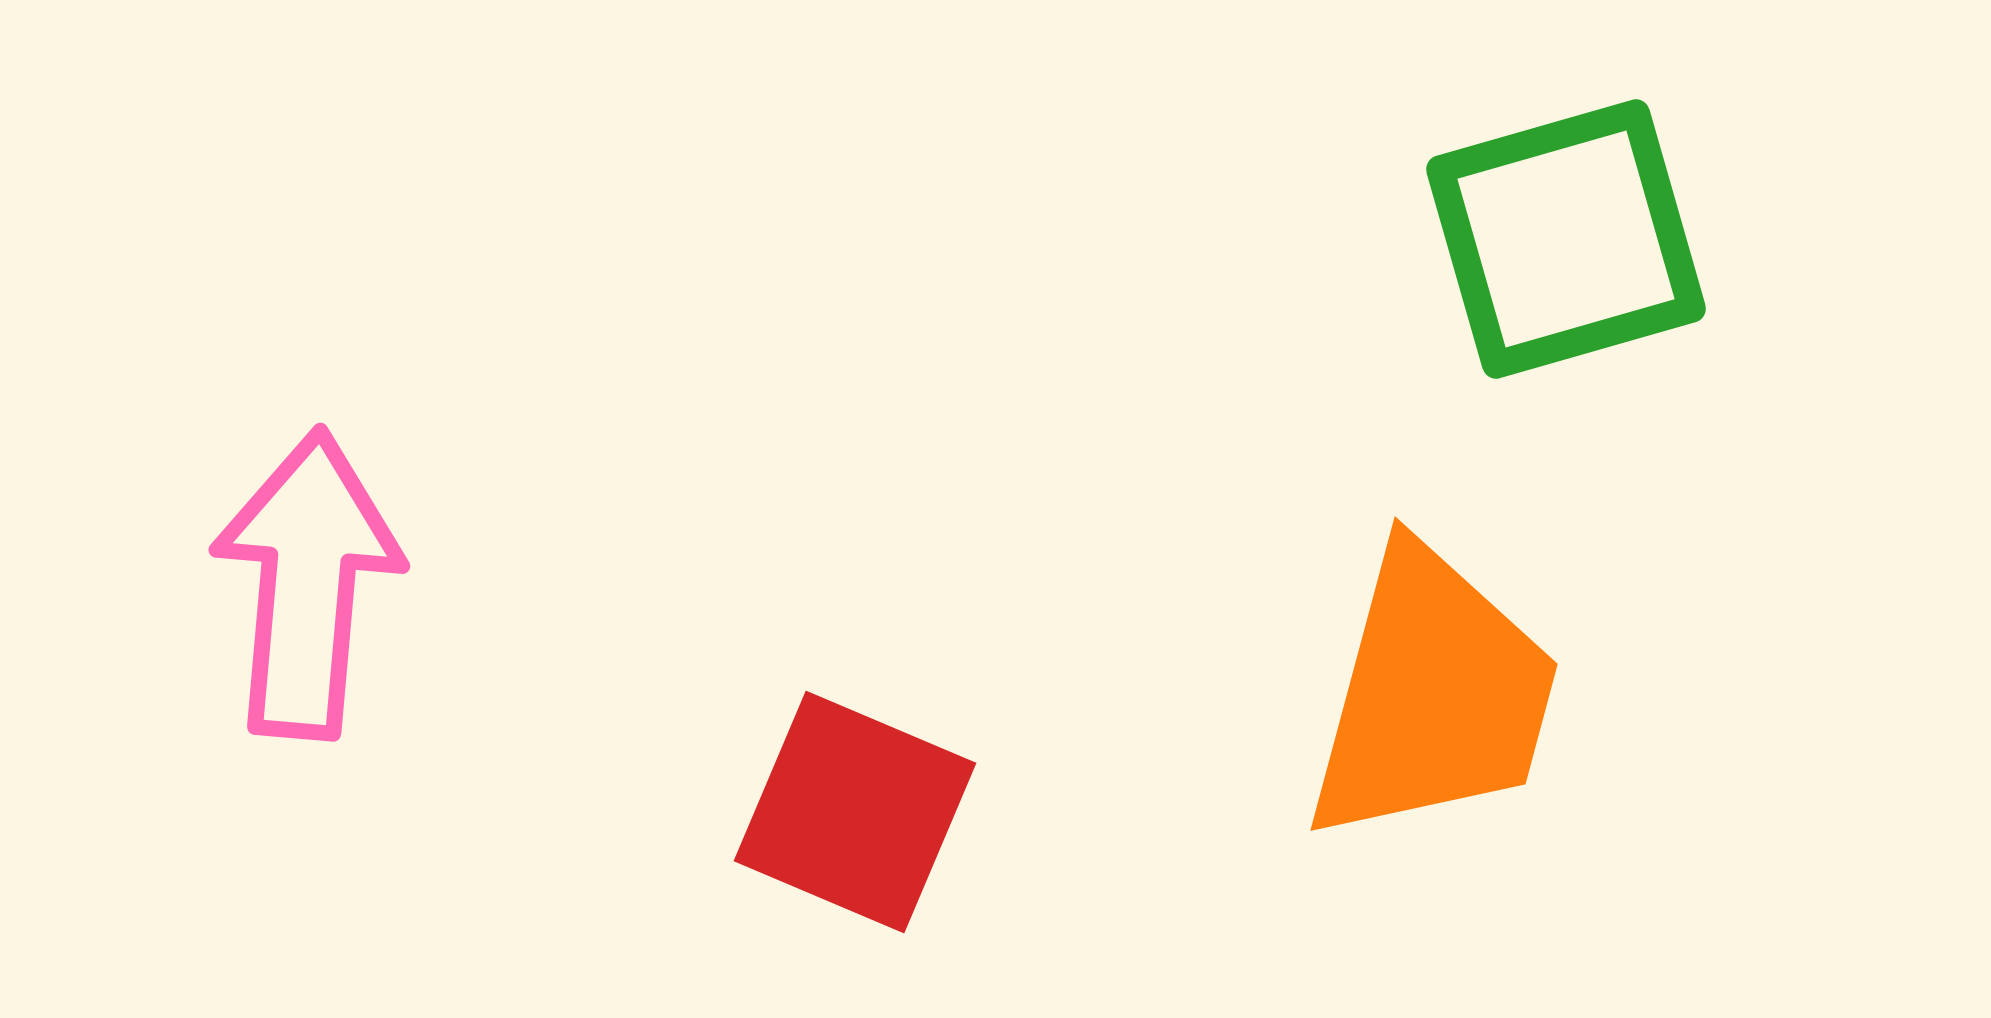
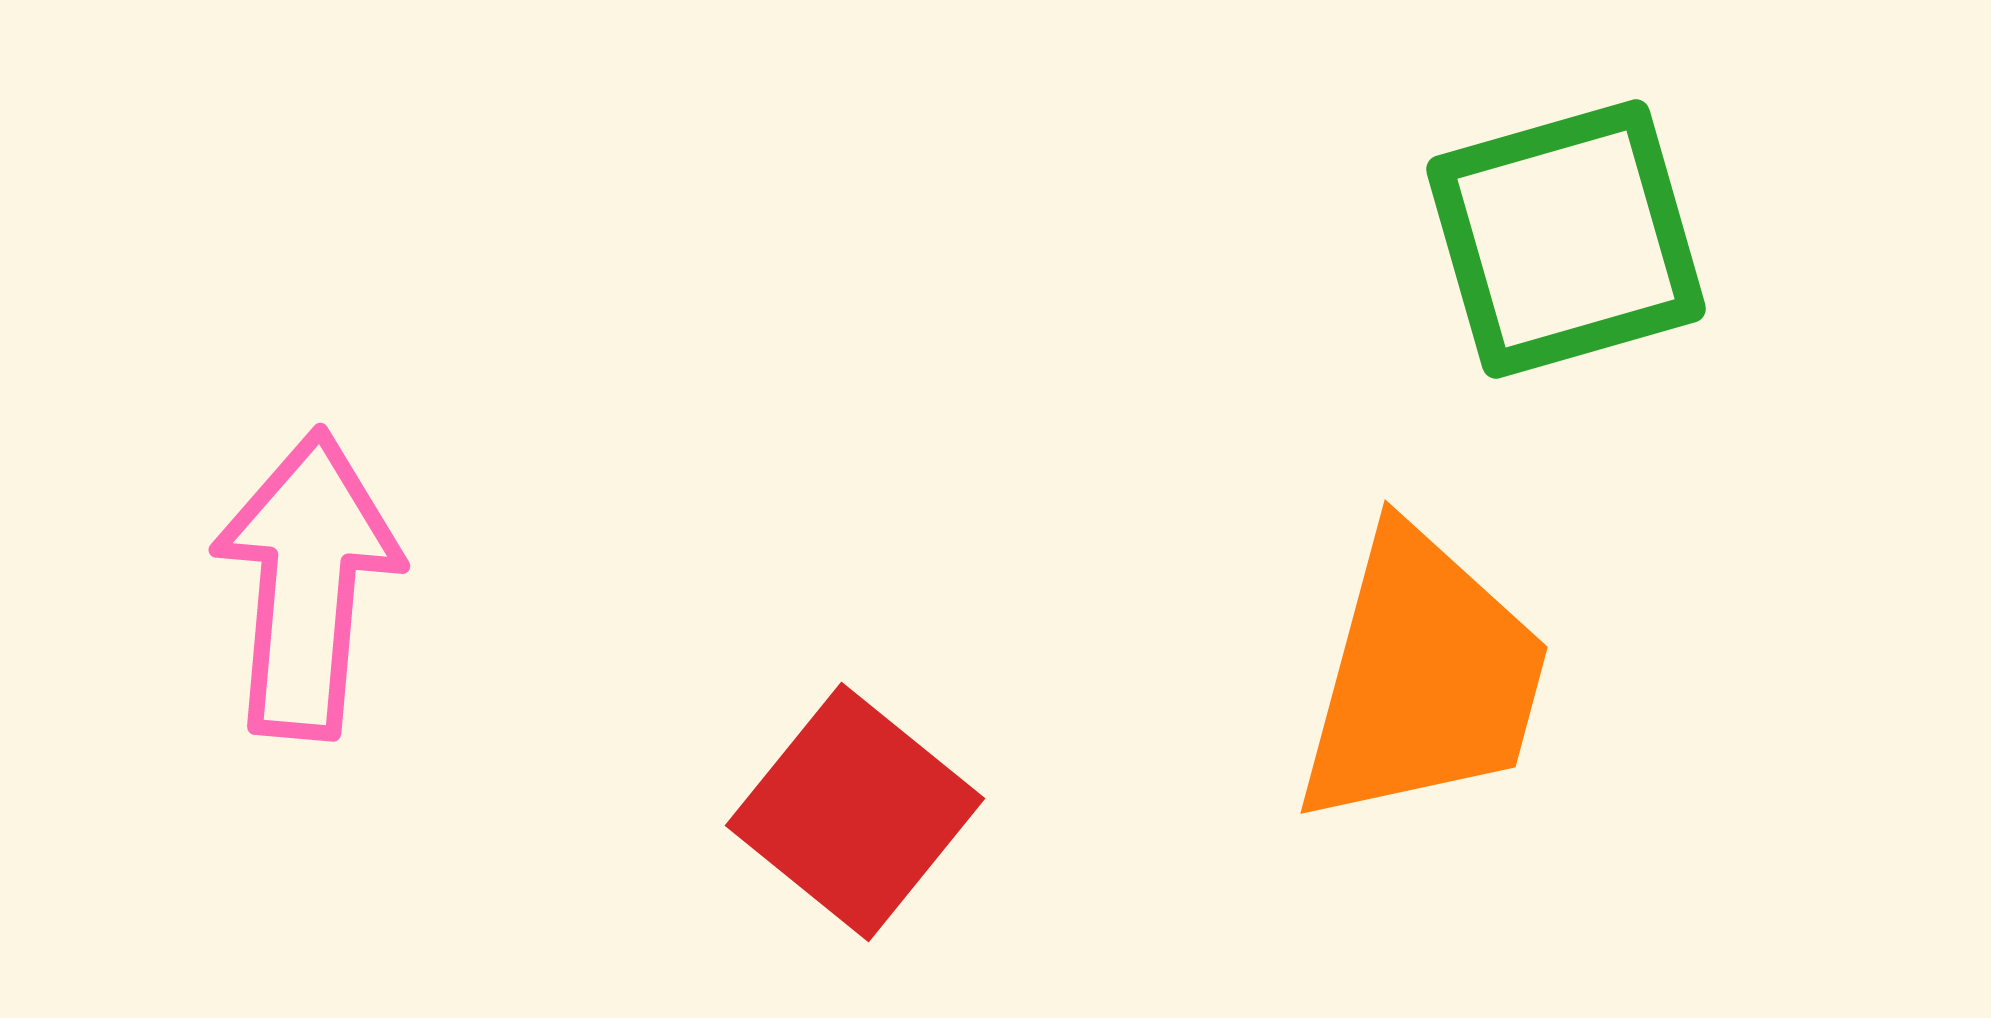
orange trapezoid: moved 10 px left, 17 px up
red square: rotated 16 degrees clockwise
